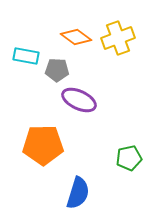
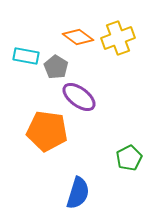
orange diamond: moved 2 px right
gray pentagon: moved 1 px left, 3 px up; rotated 30 degrees clockwise
purple ellipse: moved 3 px up; rotated 12 degrees clockwise
orange pentagon: moved 4 px right, 14 px up; rotated 9 degrees clockwise
green pentagon: rotated 15 degrees counterclockwise
